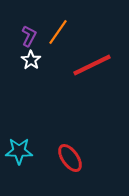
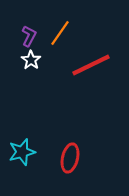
orange line: moved 2 px right, 1 px down
red line: moved 1 px left
cyan star: moved 3 px right, 1 px down; rotated 16 degrees counterclockwise
red ellipse: rotated 48 degrees clockwise
